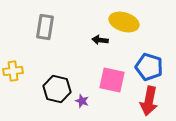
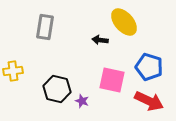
yellow ellipse: rotated 32 degrees clockwise
red arrow: rotated 76 degrees counterclockwise
